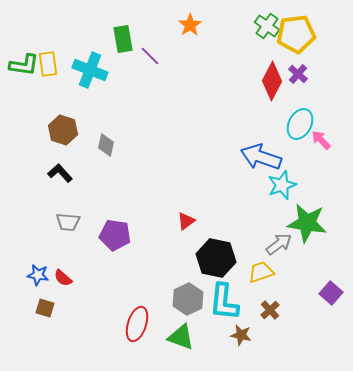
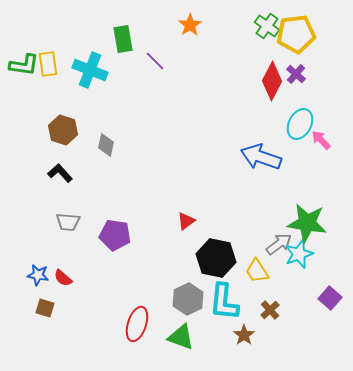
purple line: moved 5 px right, 5 px down
purple cross: moved 2 px left
cyan star: moved 17 px right, 69 px down
yellow trapezoid: moved 4 px left, 1 px up; rotated 104 degrees counterclockwise
purple square: moved 1 px left, 5 px down
brown star: moved 3 px right; rotated 25 degrees clockwise
